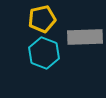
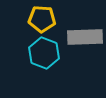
yellow pentagon: rotated 16 degrees clockwise
